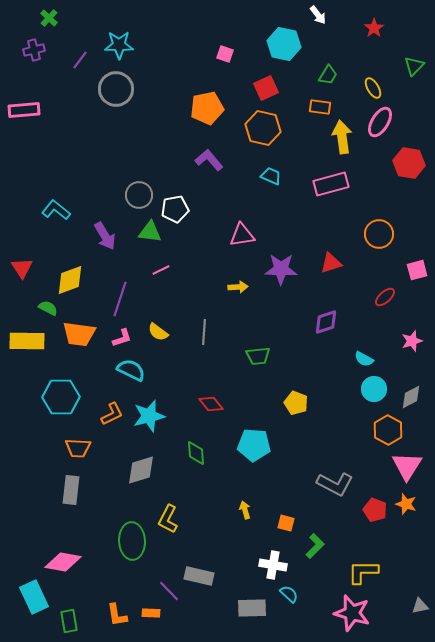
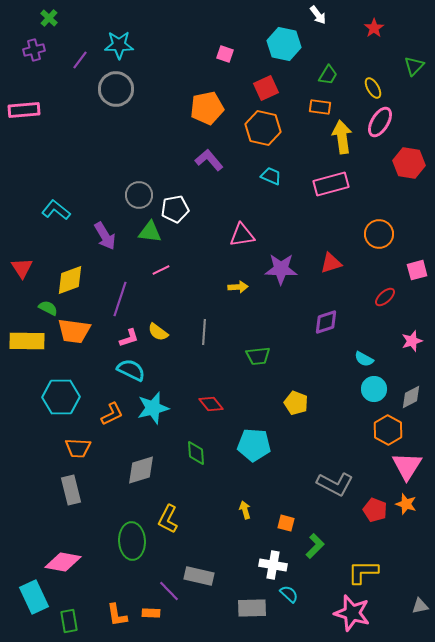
orange trapezoid at (79, 334): moved 5 px left, 3 px up
pink L-shape at (122, 338): moved 7 px right
cyan star at (149, 416): moved 4 px right, 8 px up
gray rectangle at (71, 490): rotated 20 degrees counterclockwise
